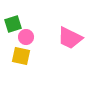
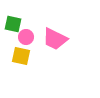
green square: rotated 30 degrees clockwise
pink trapezoid: moved 15 px left, 1 px down
